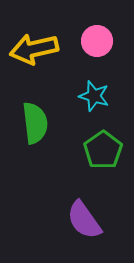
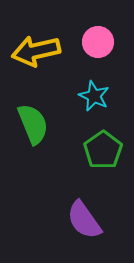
pink circle: moved 1 px right, 1 px down
yellow arrow: moved 2 px right, 2 px down
cyan star: rotated 8 degrees clockwise
green semicircle: moved 2 px left, 1 px down; rotated 15 degrees counterclockwise
